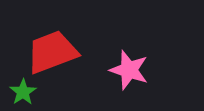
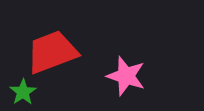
pink star: moved 3 px left, 6 px down
